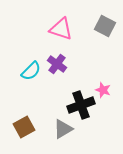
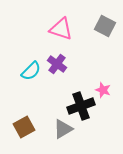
black cross: moved 1 px down
